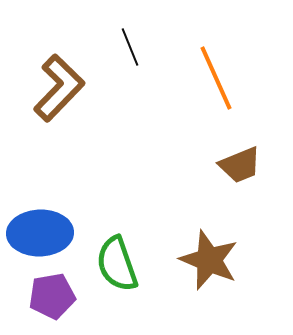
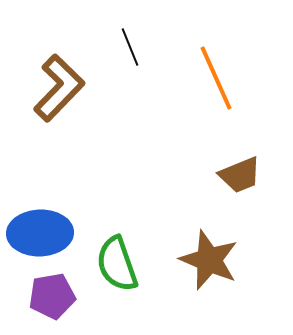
brown trapezoid: moved 10 px down
